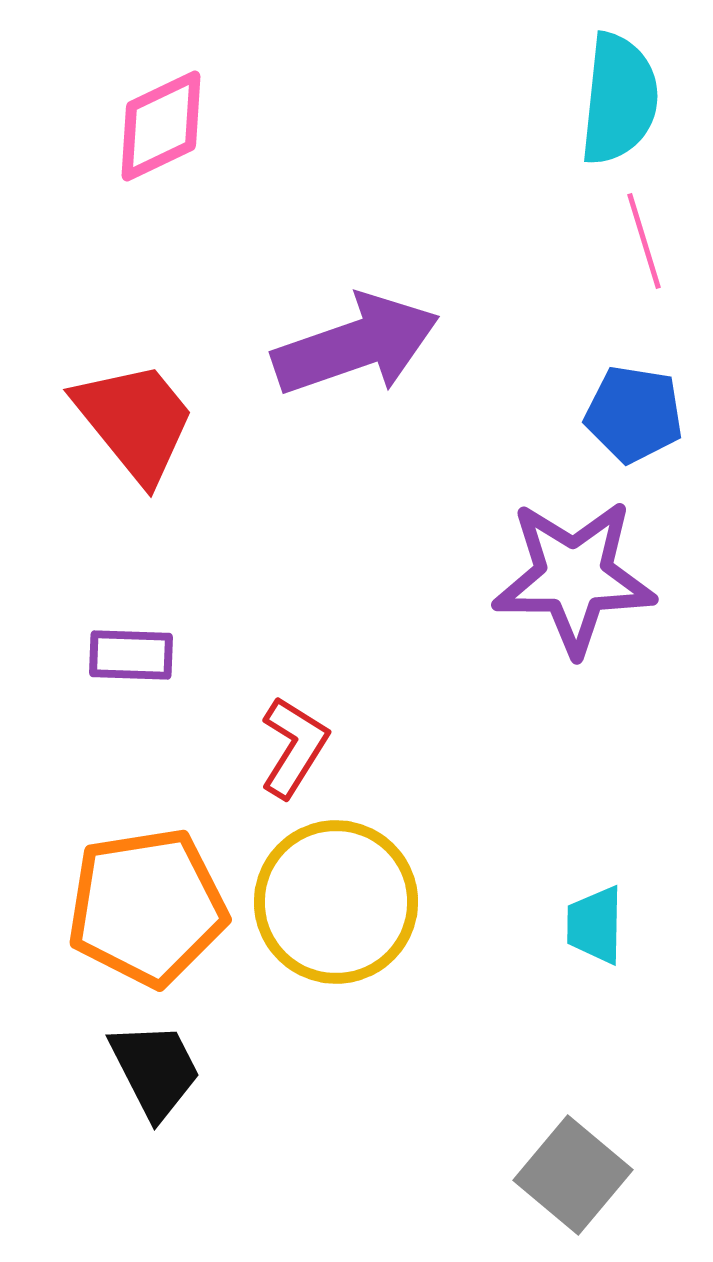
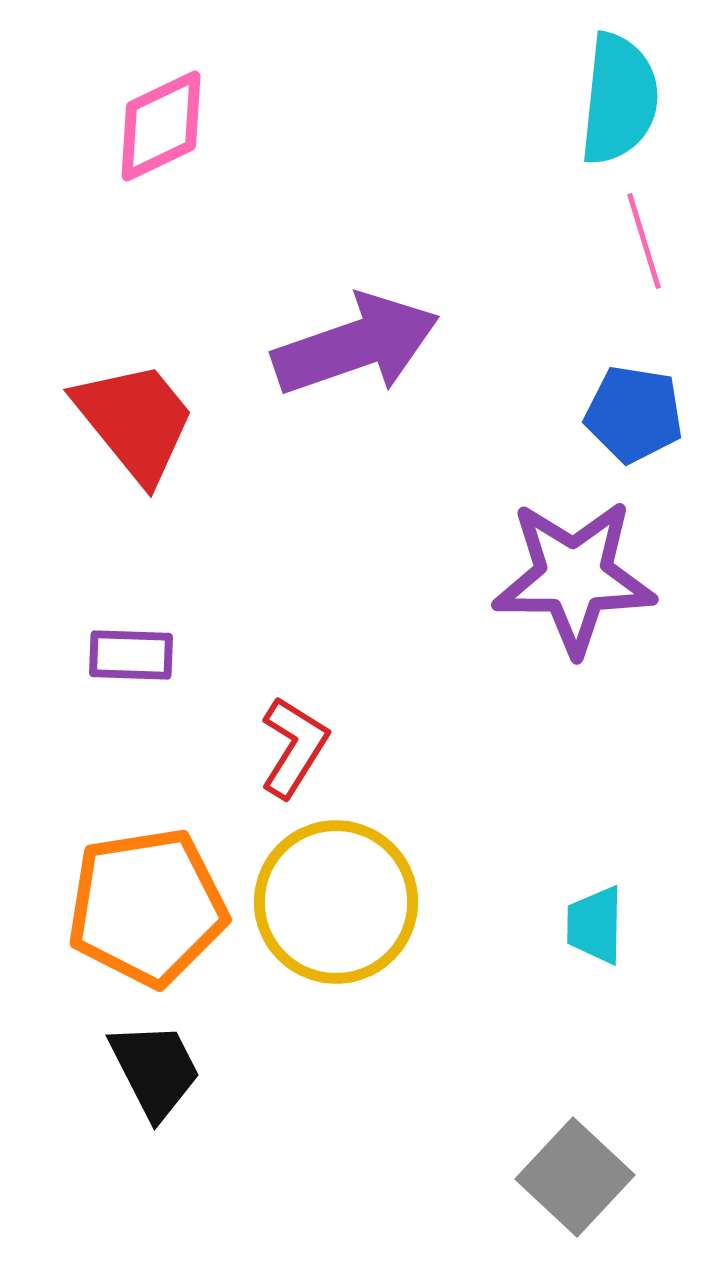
gray square: moved 2 px right, 2 px down; rotated 3 degrees clockwise
